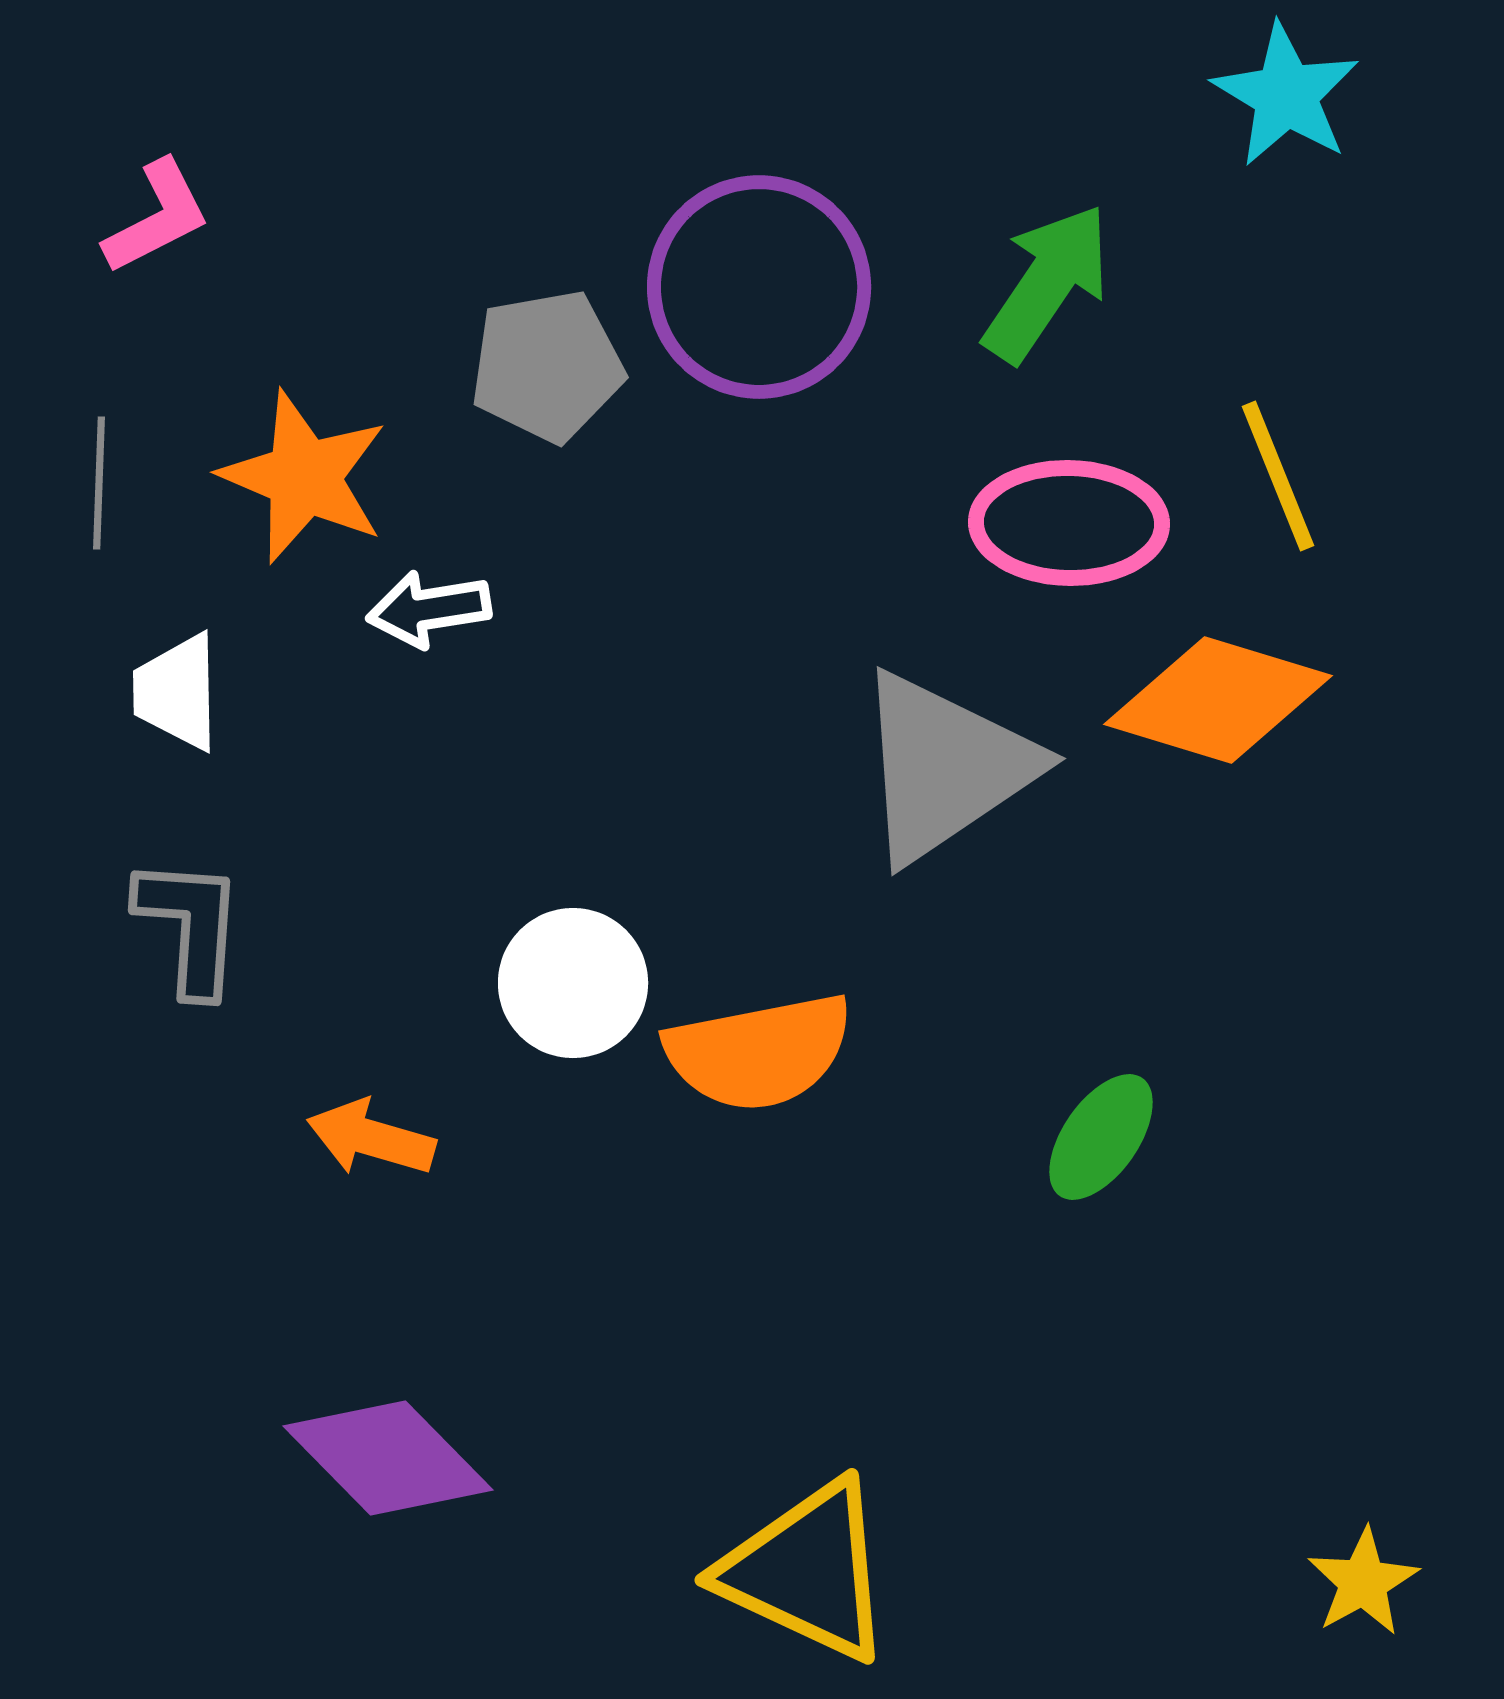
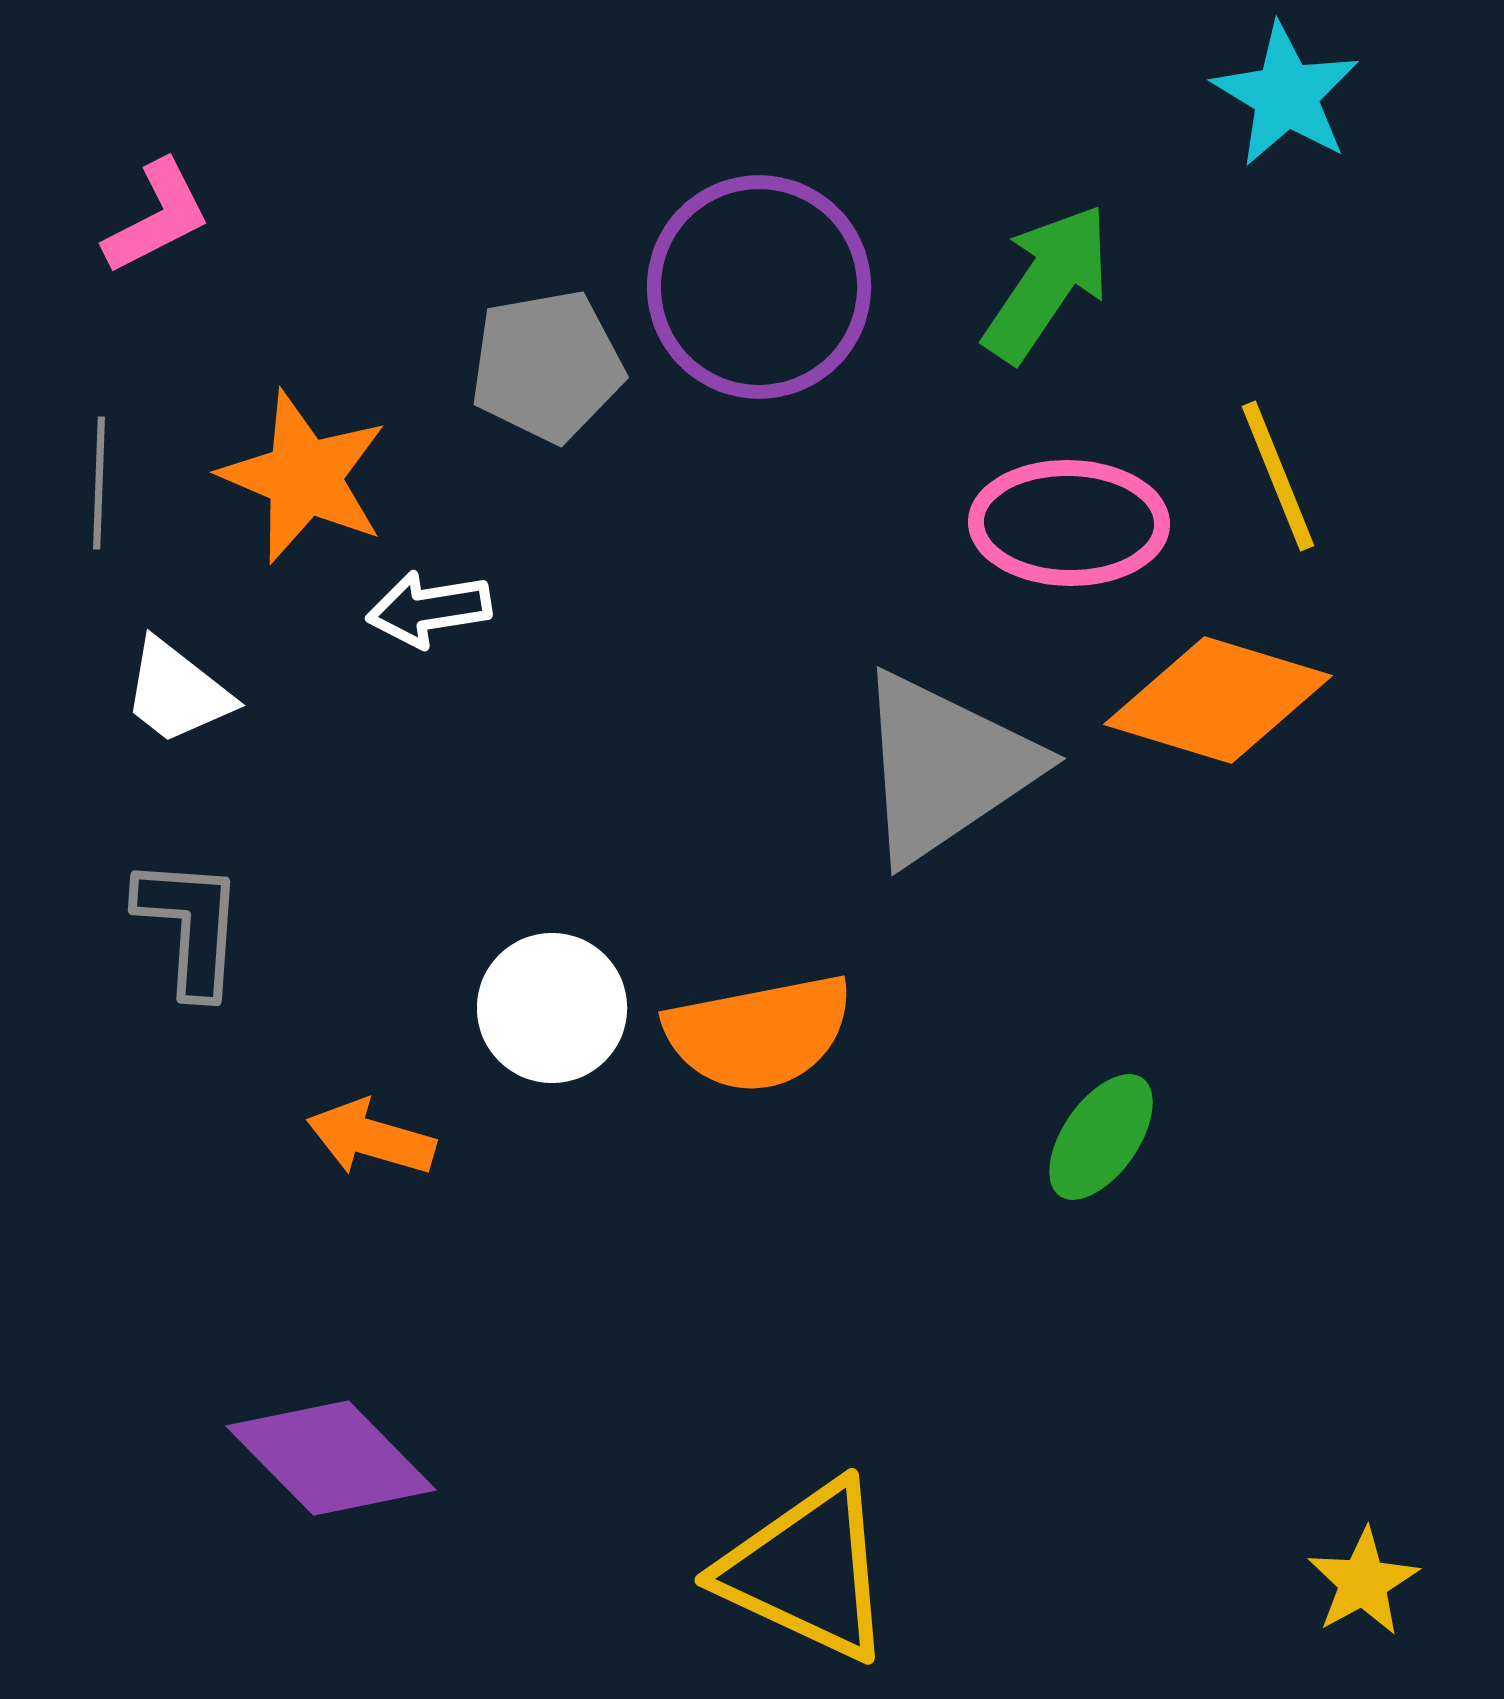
white trapezoid: rotated 51 degrees counterclockwise
white circle: moved 21 px left, 25 px down
orange semicircle: moved 19 px up
purple diamond: moved 57 px left
